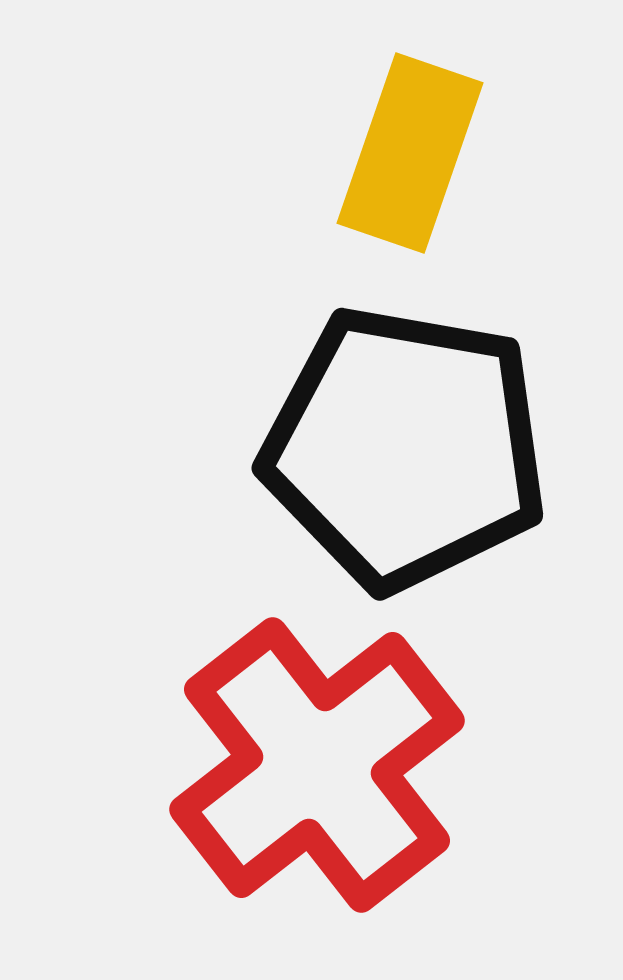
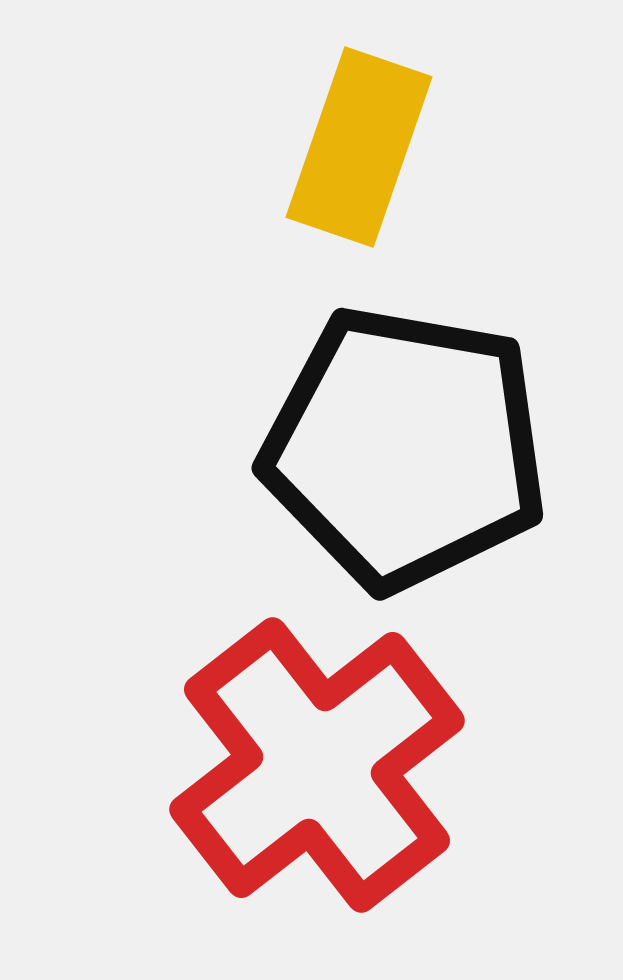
yellow rectangle: moved 51 px left, 6 px up
